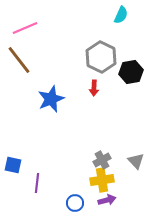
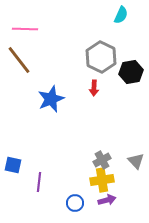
pink line: moved 1 px down; rotated 25 degrees clockwise
purple line: moved 2 px right, 1 px up
